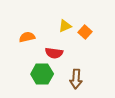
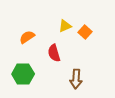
orange semicircle: rotated 21 degrees counterclockwise
red semicircle: rotated 66 degrees clockwise
green hexagon: moved 19 px left
